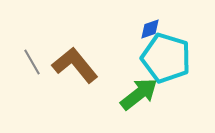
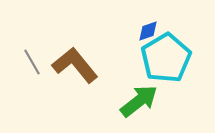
blue diamond: moved 2 px left, 2 px down
cyan pentagon: rotated 24 degrees clockwise
green arrow: moved 7 px down
